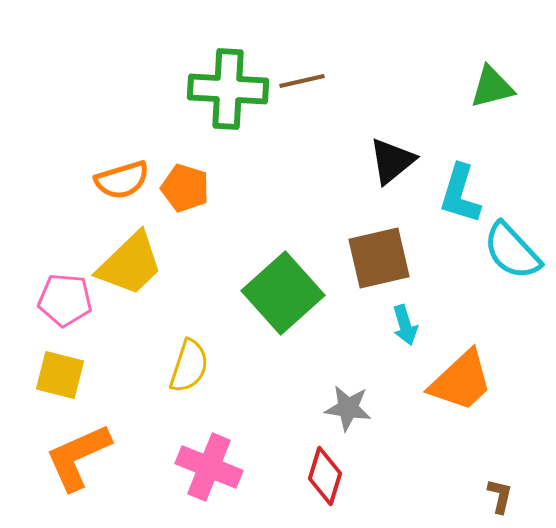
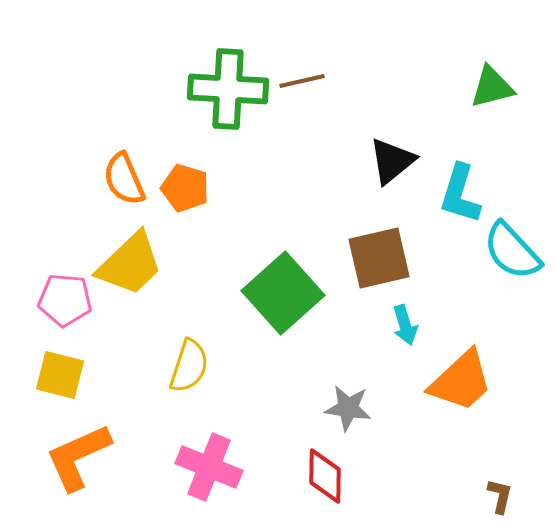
orange semicircle: moved 2 px right, 1 px up; rotated 84 degrees clockwise
red diamond: rotated 16 degrees counterclockwise
